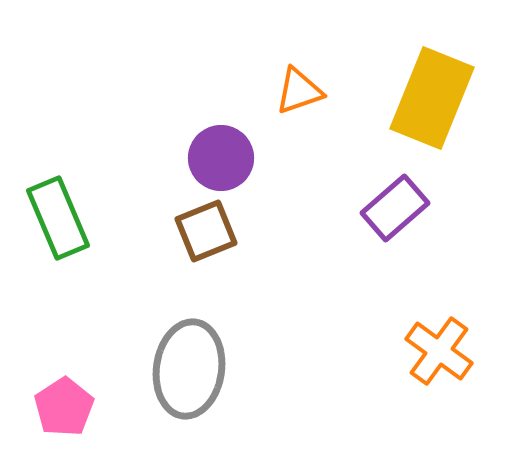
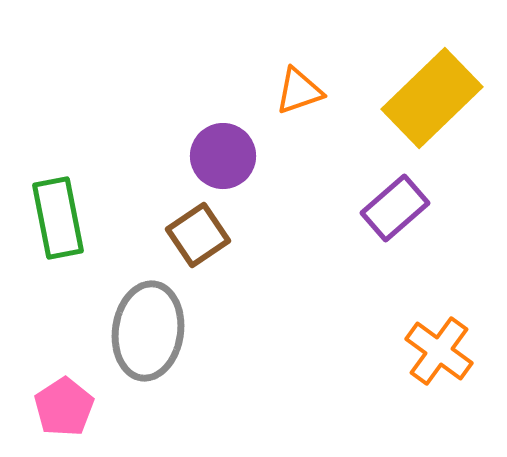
yellow rectangle: rotated 24 degrees clockwise
purple circle: moved 2 px right, 2 px up
green rectangle: rotated 12 degrees clockwise
brown square: moved 8 px left, 4 px down; rotated 12 degrees counterclockwise
gray ellipse: moved 41 px left, 38 px up
